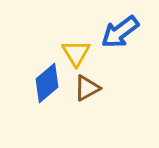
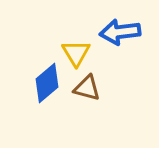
blue arrow: rotated 30 degrees clockwise
brown triangle: rotated 44 degrees clockwise
